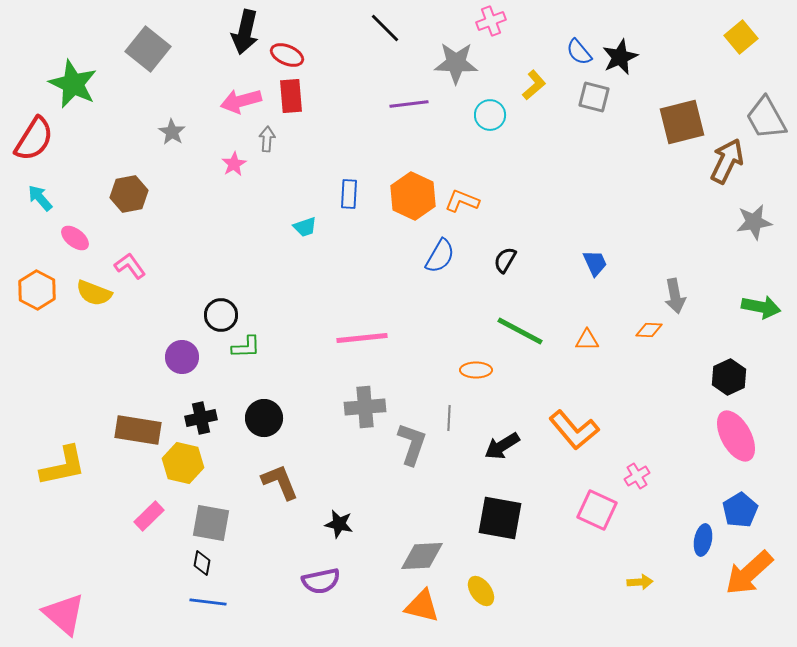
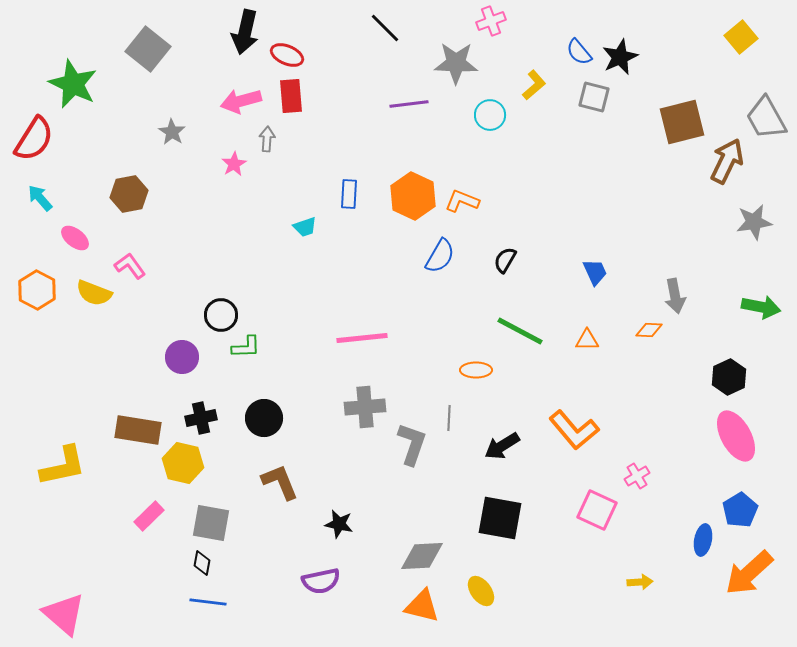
blue trapezoid at (595, 263): moved 9 px down
